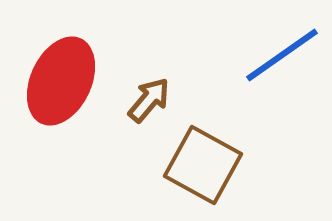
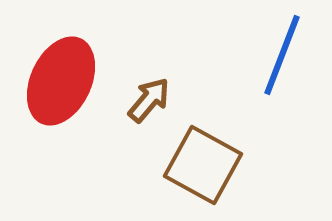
blue line: rotated 34 degrees counterclockwise
